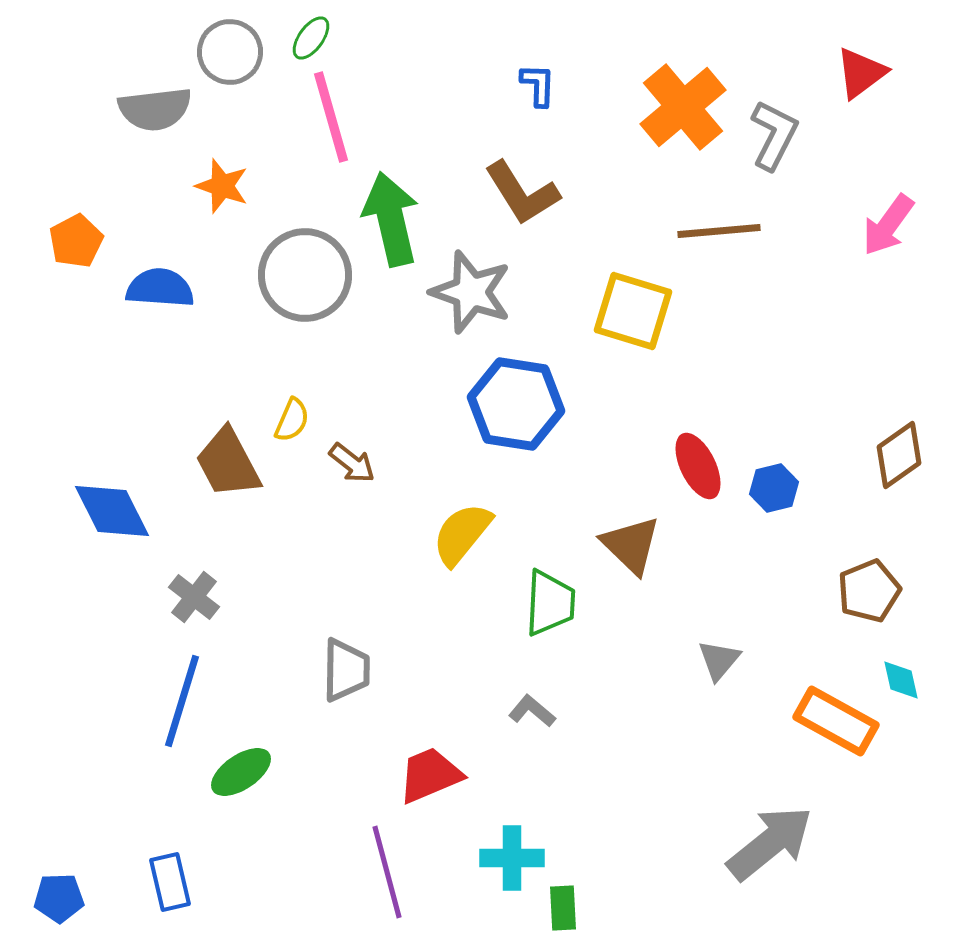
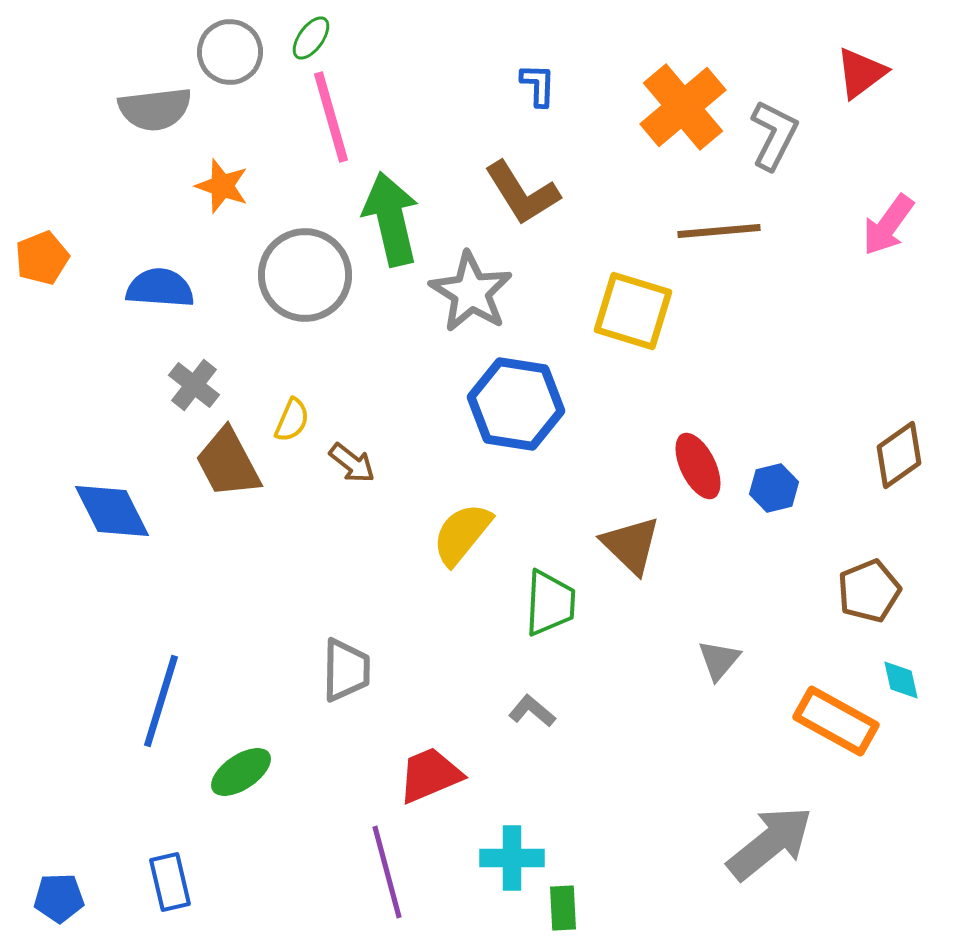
orange pentagon at (76, 241): moved 34 px left, 17 px down; rotated 6 degrees clockwise
gray star at (471, 292): rotated 12 degrees clockwise
gray cross at (194, 597): moved 212 px up
blue line at (182, 701): moved 21 px left
